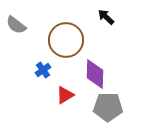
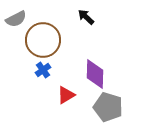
black arrow: moved 20 px left
gray semicircle: moved 6 px up; rotated 65 degrees counterclockwise
brown circle: moved 23 px left
red triangle: moved 1 px right
gray pentagon: rotated 16 degrees clockwise
